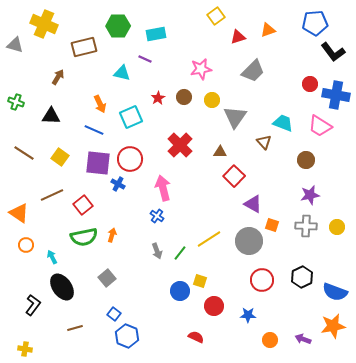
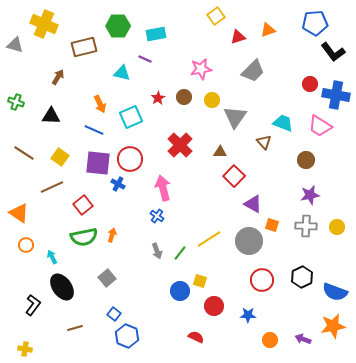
brown line at (52, 195): moved 8 px up
